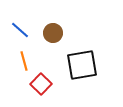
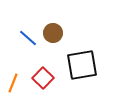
blue line: moved 8 px right, 8 px down
orange line: moved 11 px left, 22 px down; rotated 36 degrees clockwise
red square: moved 2 px right, 6 px up
